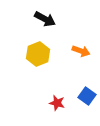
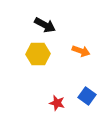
black arrow: moved 6 px down
yellow hexagon: rotated 20 degrees clockwise
